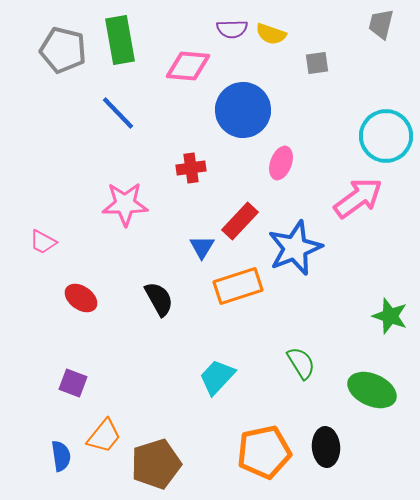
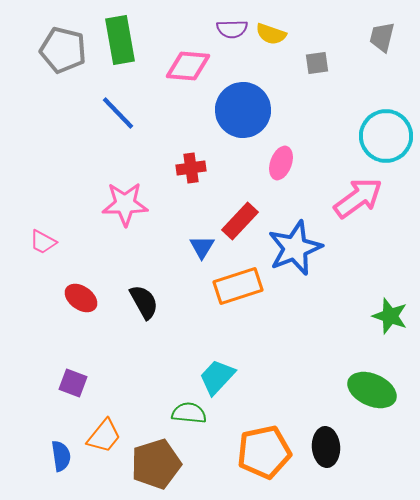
gray trapezoid: moved 1 px right, 13 px down
black semicircle: moved 15 px left, 3 px down
green semicircle: moved 112 px left, 50 px down; rotated 52 degrees counterclockwise
